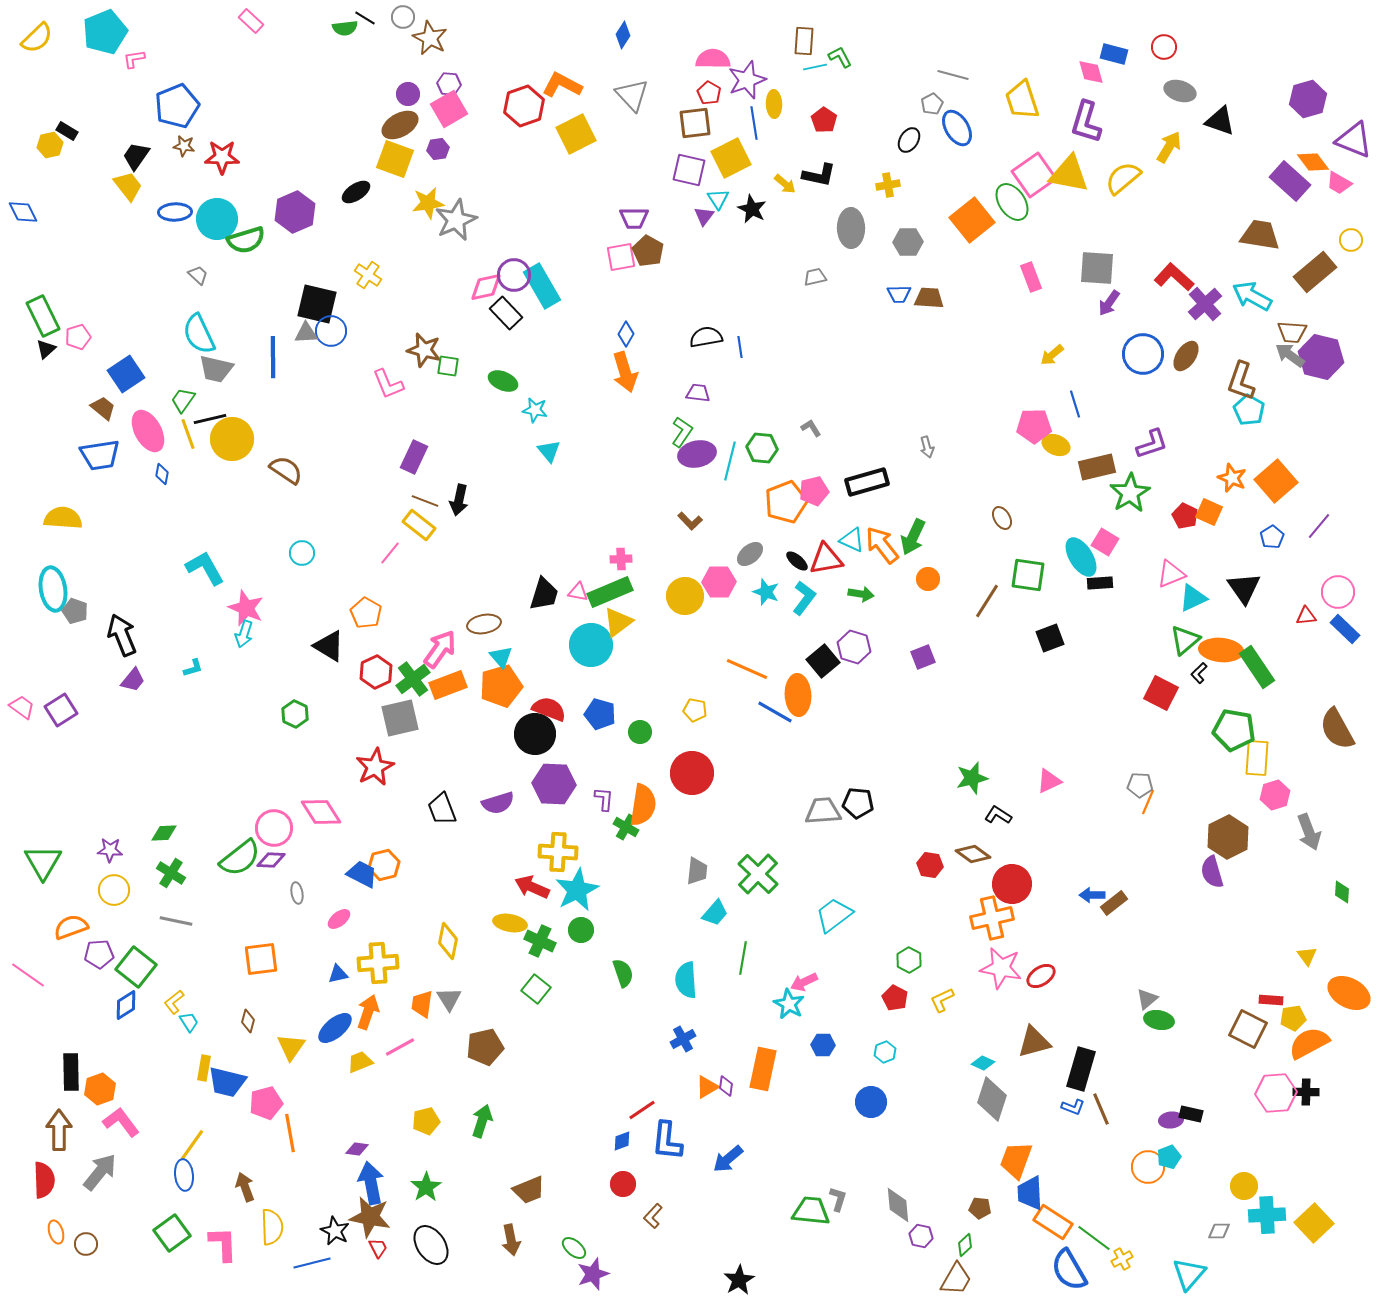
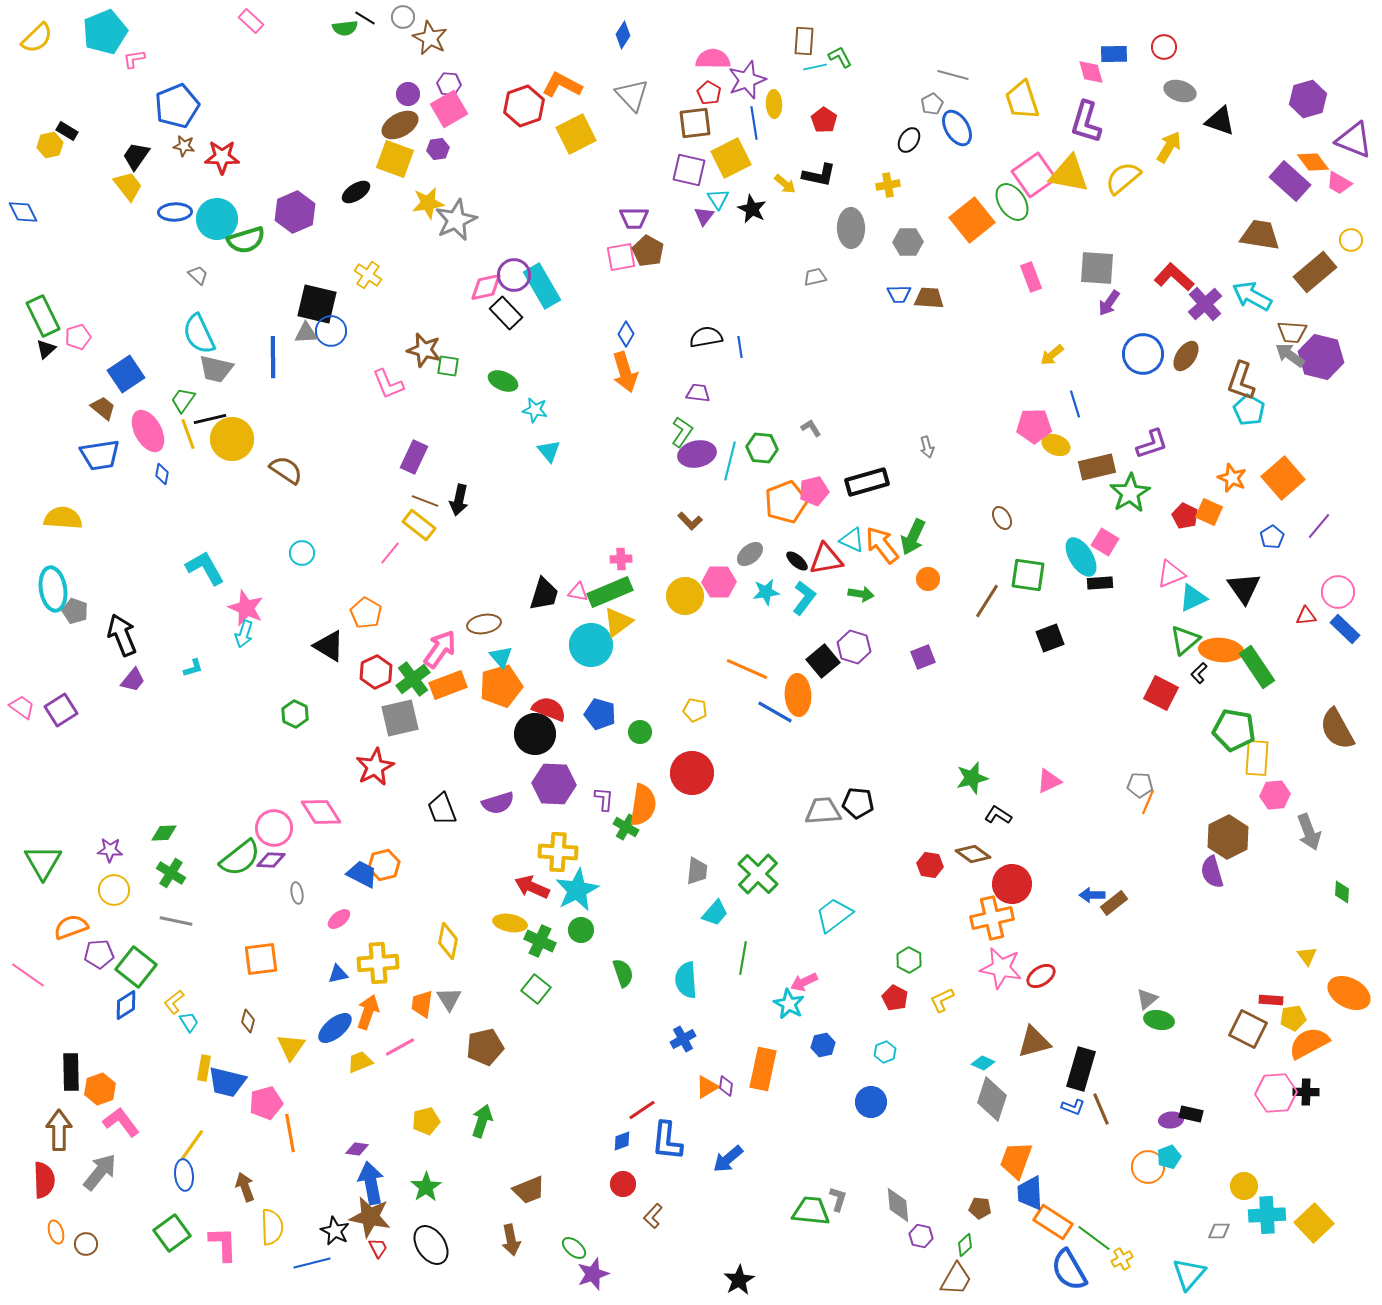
blue rectangle at (1114, 54): rotated 16 degrees counterclockwise
orange square at (1276, 481): moved 7 px right, 3 px up
cyan star at (766, 592): rotated 28 degrees counterclockwise
pink hexagon at (1275, 795): rotated 12 degrees clockwise
blue hexagon at (823, 1045): rotated 15 degrees counterclockwise
